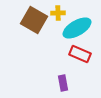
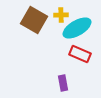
yellow cross: moved 3 px right, 2 px down
